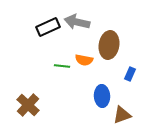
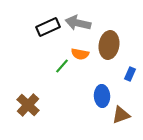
gray arrow: moved 1 px right, 1 px down
orange semicircle: moved 4 px left, 6 px up
green line: rotated 56 degrees counterclockwise
brown triangle: moved 1 px left
